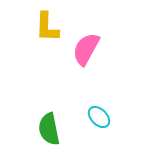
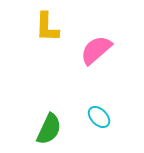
pink semicircle: moved 10 px right, 1 px down; rotated 20 degrees clockwise
green semicircle: rotated 144 degrees counterclockwise
